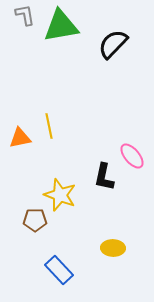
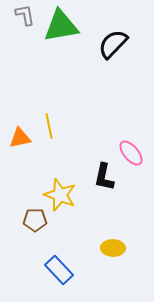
pink ellipse: moved 1 px left, 3 px up
